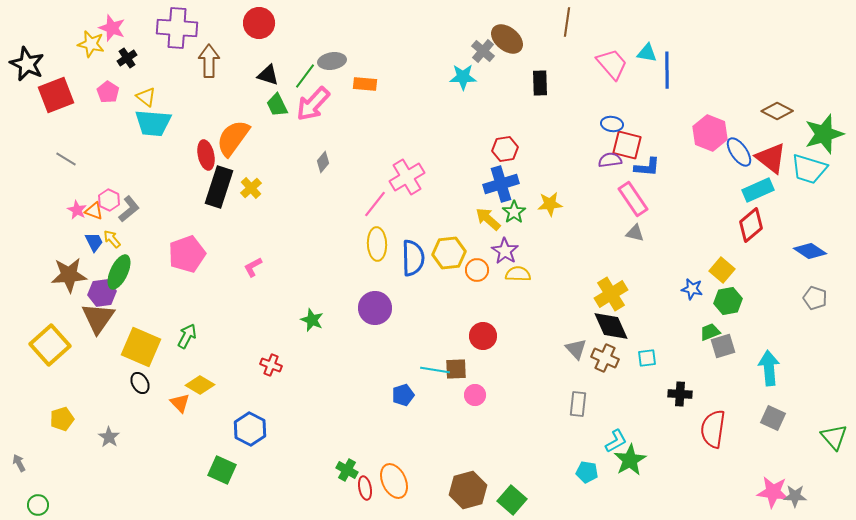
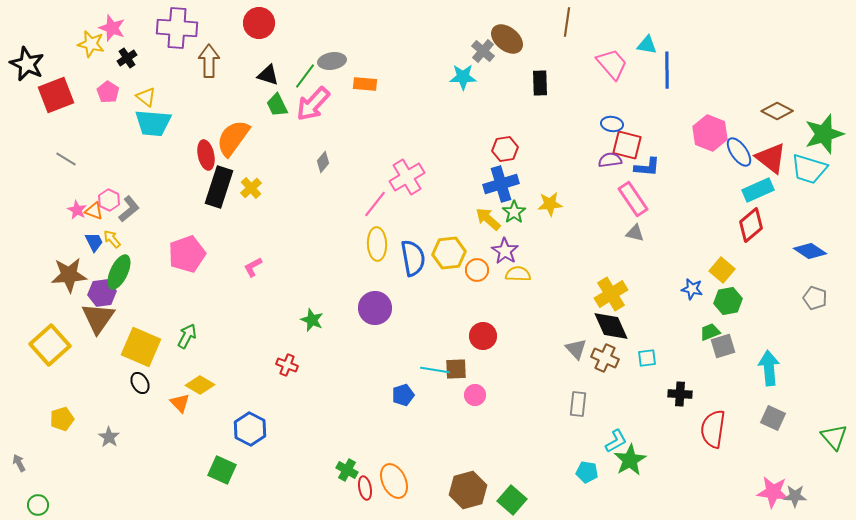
cyan triangle at (647, 53): moved 8 px up
blue semicircle at (413, 258): rotated 9 degrees counterclockwise
red cross at (271, 365): moved 16 px right
